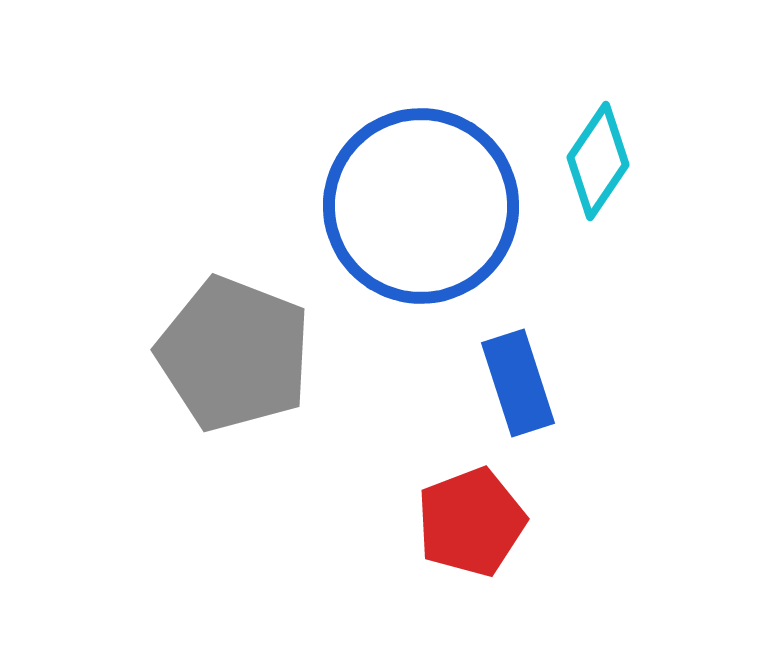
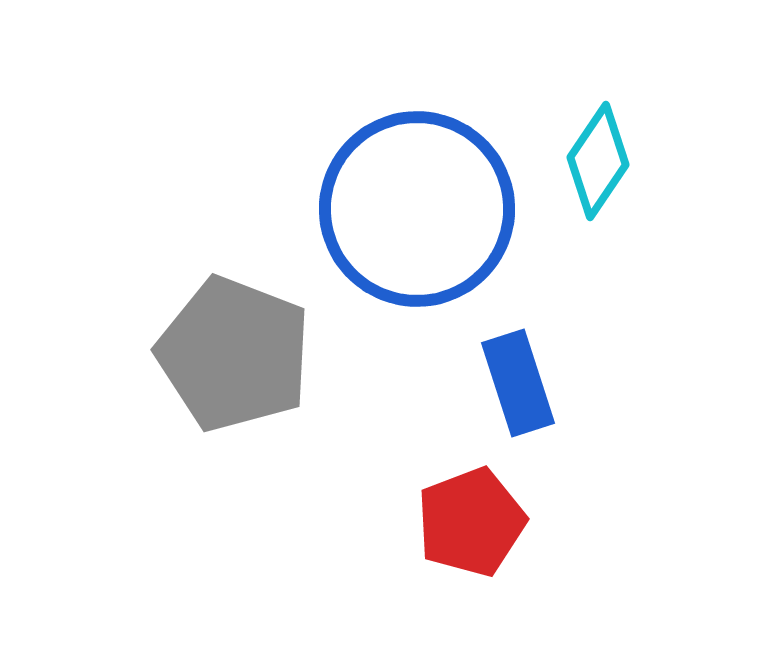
blue circle: moved 4 px left, 3 px down
